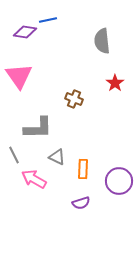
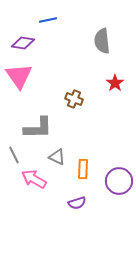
purple diamond: moved 2 px left, 11 px down
purple semicircle: moved 4 px left
